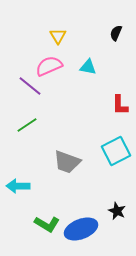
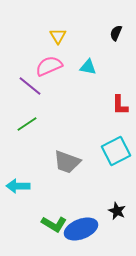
green line: moved 1 px up
green L-shape: moved 7 px right
